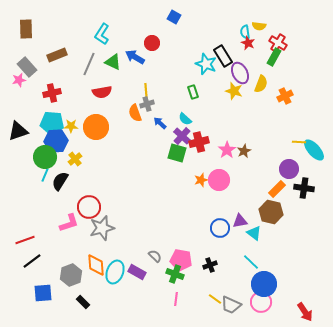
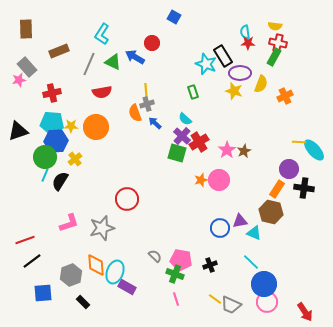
yellow semicircle at (259, 26): moved 16 px right
red star at (248, 43): rotated 24 degrees counterclockwise
red cross at (278, 43): rotated 18 degrees counterclockwise
brown rectangle at (57, 55): moved 2 px right, 4 px up
purple ellipse at (240, 73): rotated 65 degrees counterclockwise
blue arrow at (160, 123): moved 5 px left
red cross at (199, 142): rotated 18 degrees counterclockwise
orange rectangle at (277, 189): rotated 12 degrees counterclockwise
red circle at (89, 207): moved 38 px right, 8 px up
cyan triangle at (254, 233): rotated 14 degrees counterclockwise
purple rectangle at (137, 272): moved 10 px left, 15 px down
pink line at (176, 299): rotated 24 degrees counterclockwise
pink circle at (261, 302): moved 6 px right
